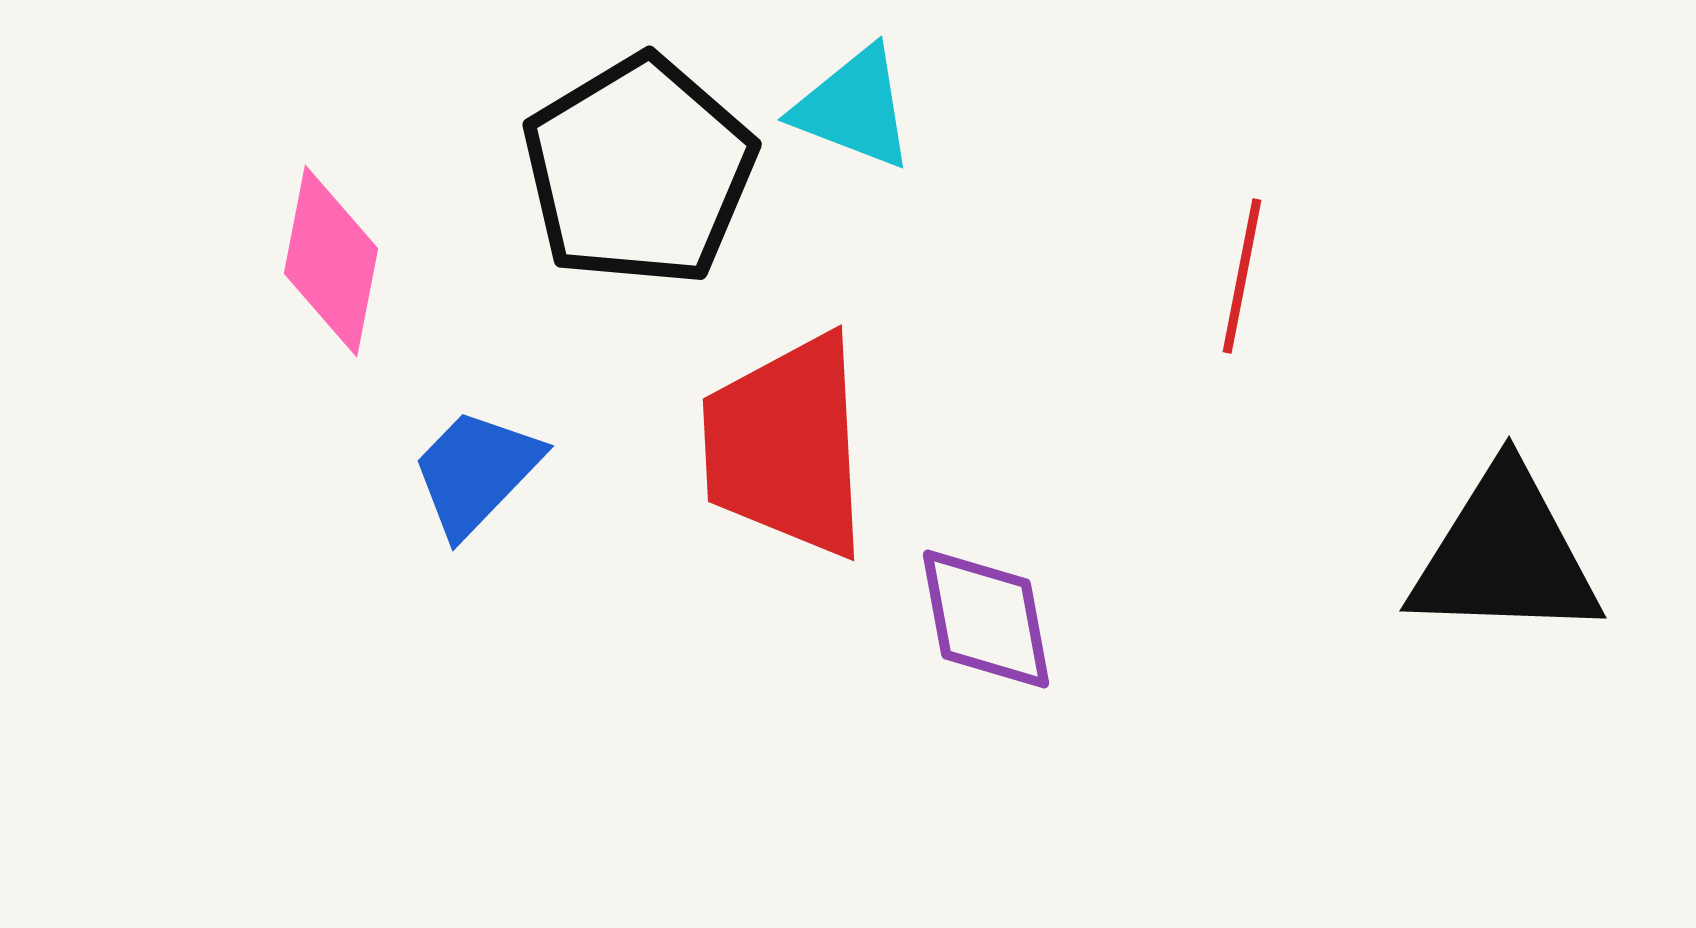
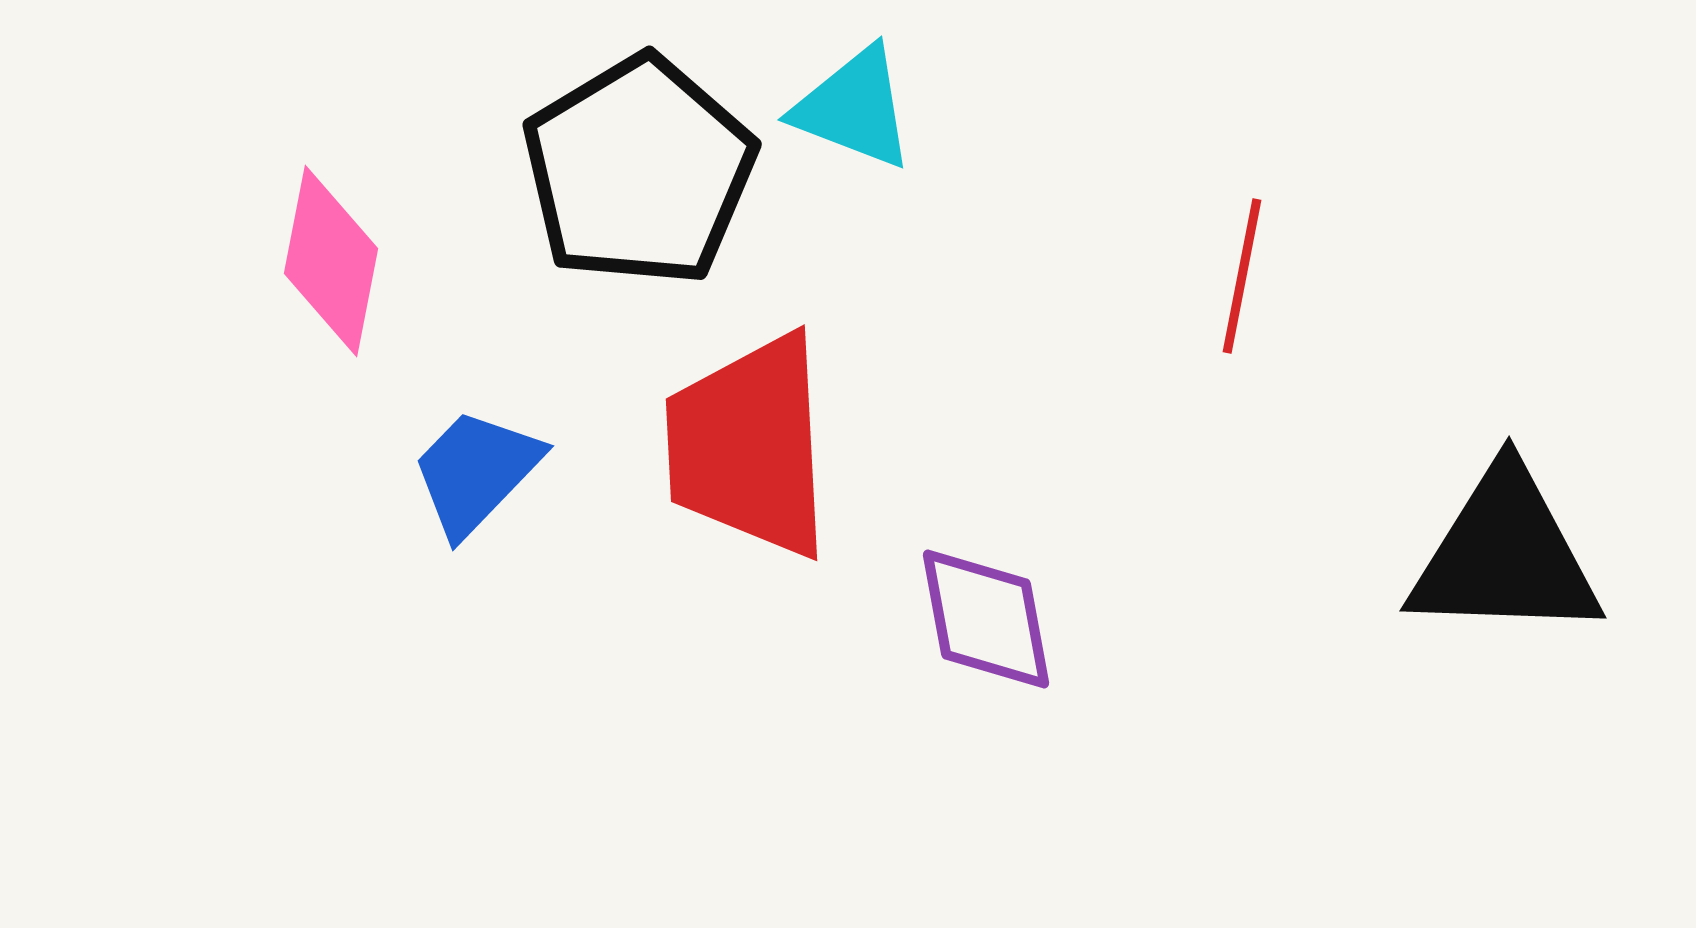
red trapezoid: moved 37 px left
